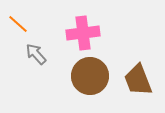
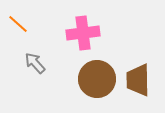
gray arrow: moved 1 px left, 9 px down
brown circle: moved 7 px right, 3 px down
brown trapezoid: rotated 20 degrees clockwise
